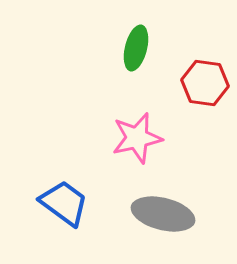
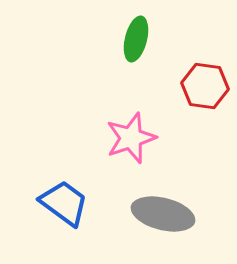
green ellipse: moved 9 px up
red hexagon: moved 3 px down
pink star: moved 6 px left; rotated 6 degrees counterclockwise
